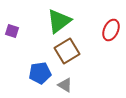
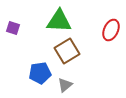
green triangle: rotated 40 degrees clockwise
purple square: moved 1 px right, 3 px up
gray triangle: rotated 49 degrees clockwise
